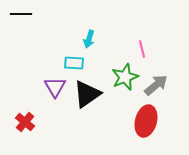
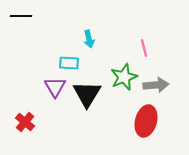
black line: moved 2 px down
cyan arrow: rotated 30 degrees counterclockwise
pink line: moved 2 px right, 1 px up
cyan rectangle: moved 5 px left
green star: moved 1 px left
gray arrow: rotated 35 degrees clockwise
black triangle: rotated 24 degrees counterclockwise
